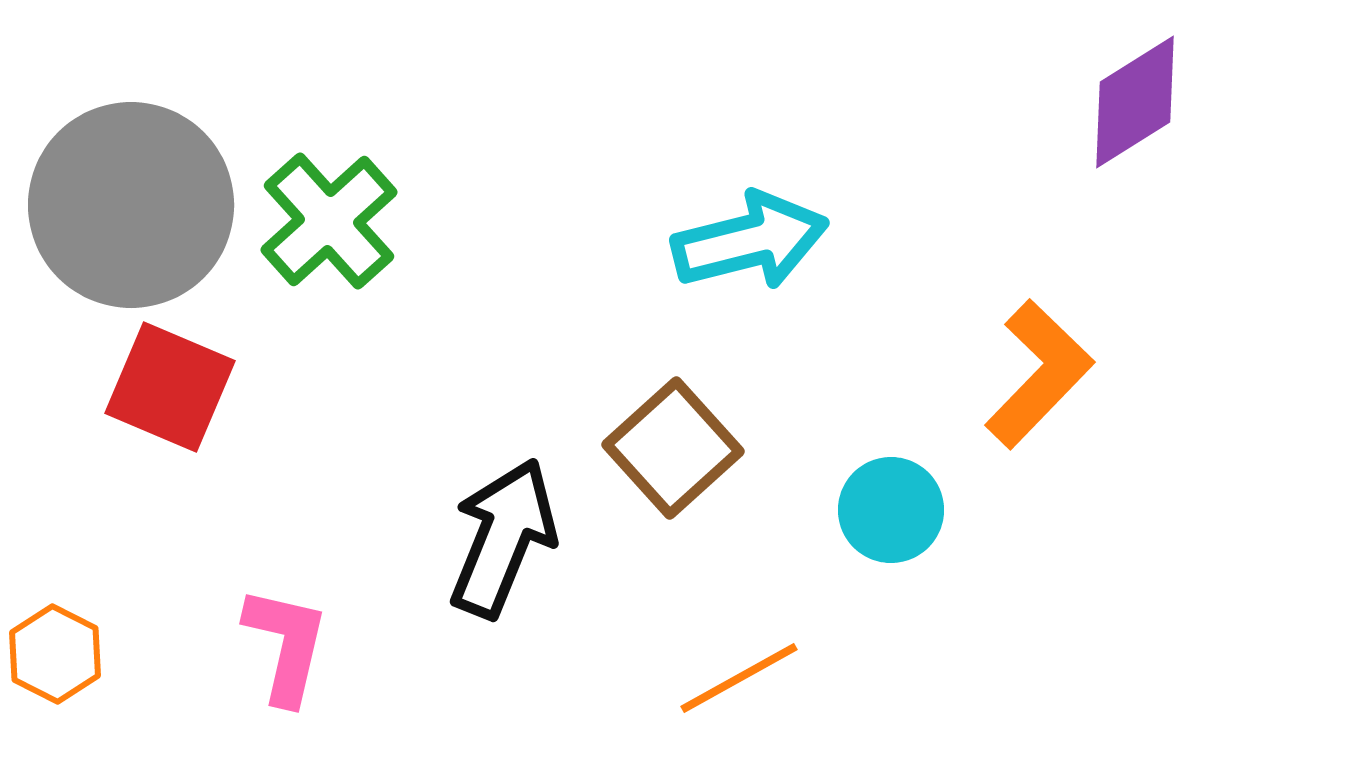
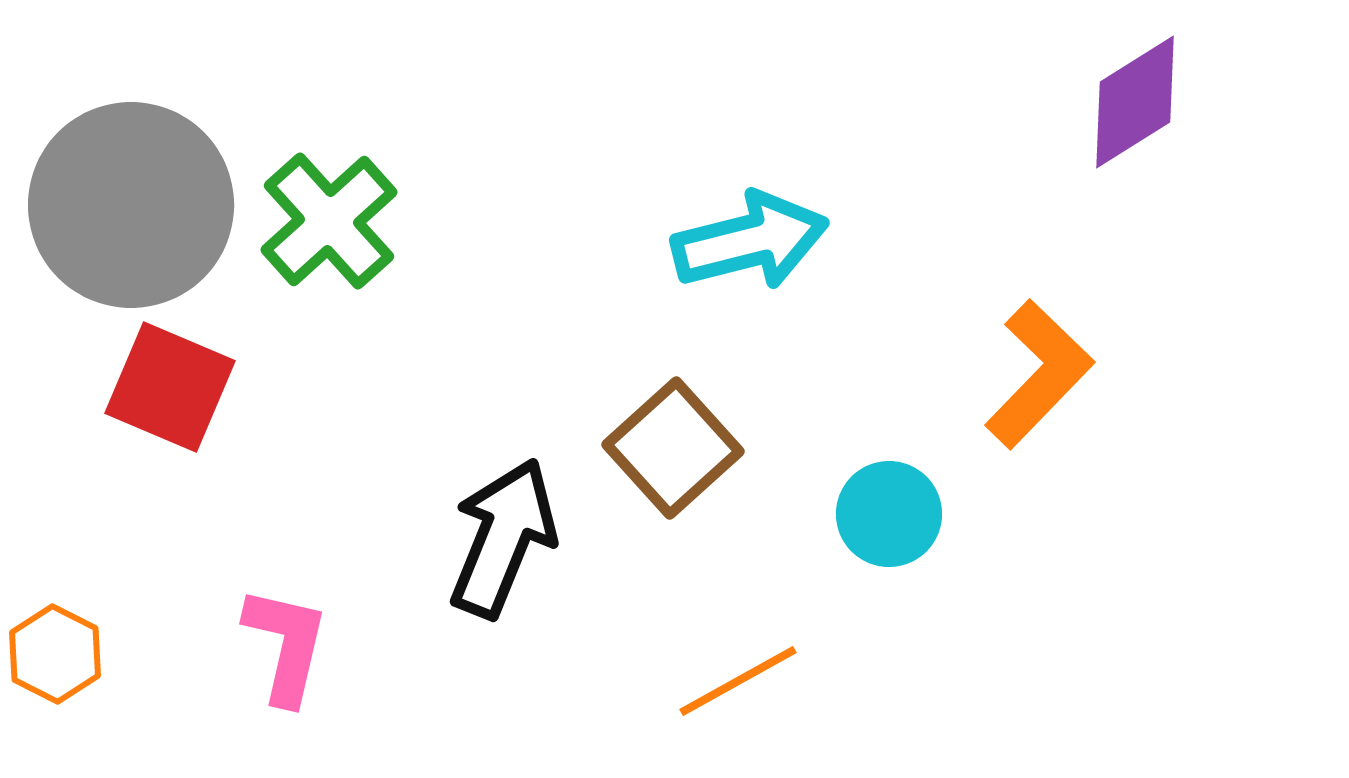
cyan circle: moved 2 px left, 4 px down
orange line: moved 1 px left, 3 px down
